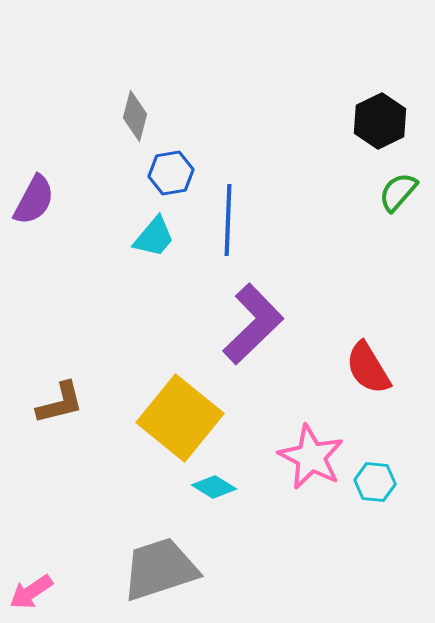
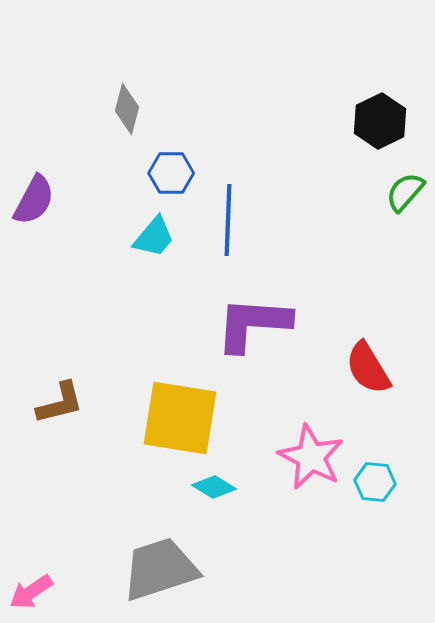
gray diamond: moved 8 px left, 7 px up
blue hexagon: rotated 9 degrees clockwise
green semicircle: moved 7 px right
purple L-shape: rotated 132 degrees counterclockwise
yellow square: rotated 30 degrees counterclockwise
